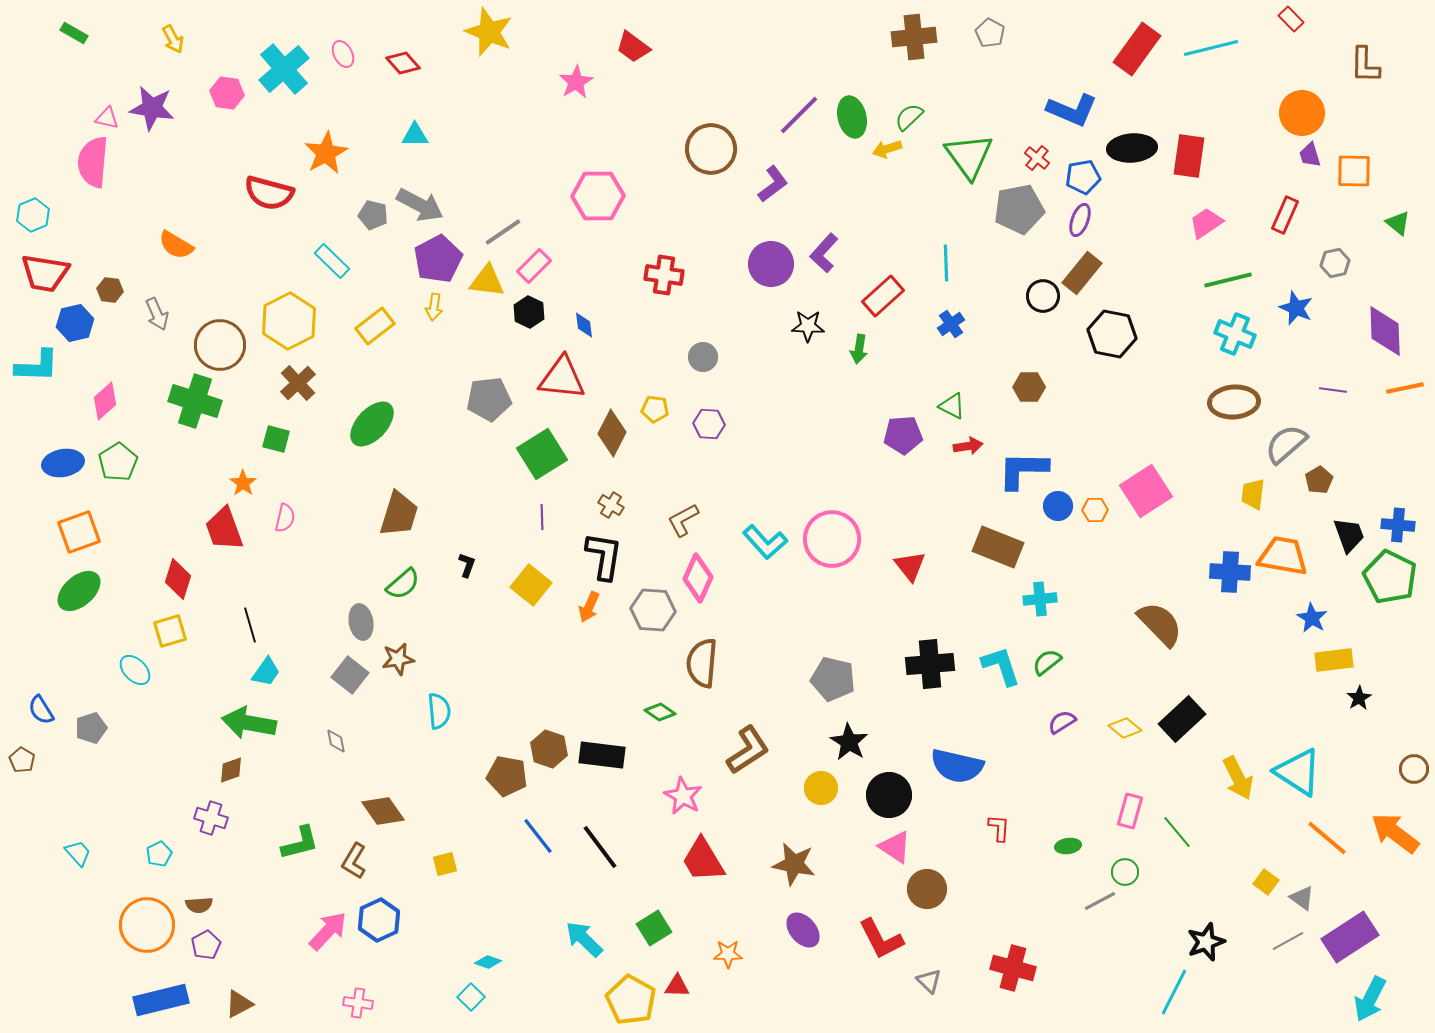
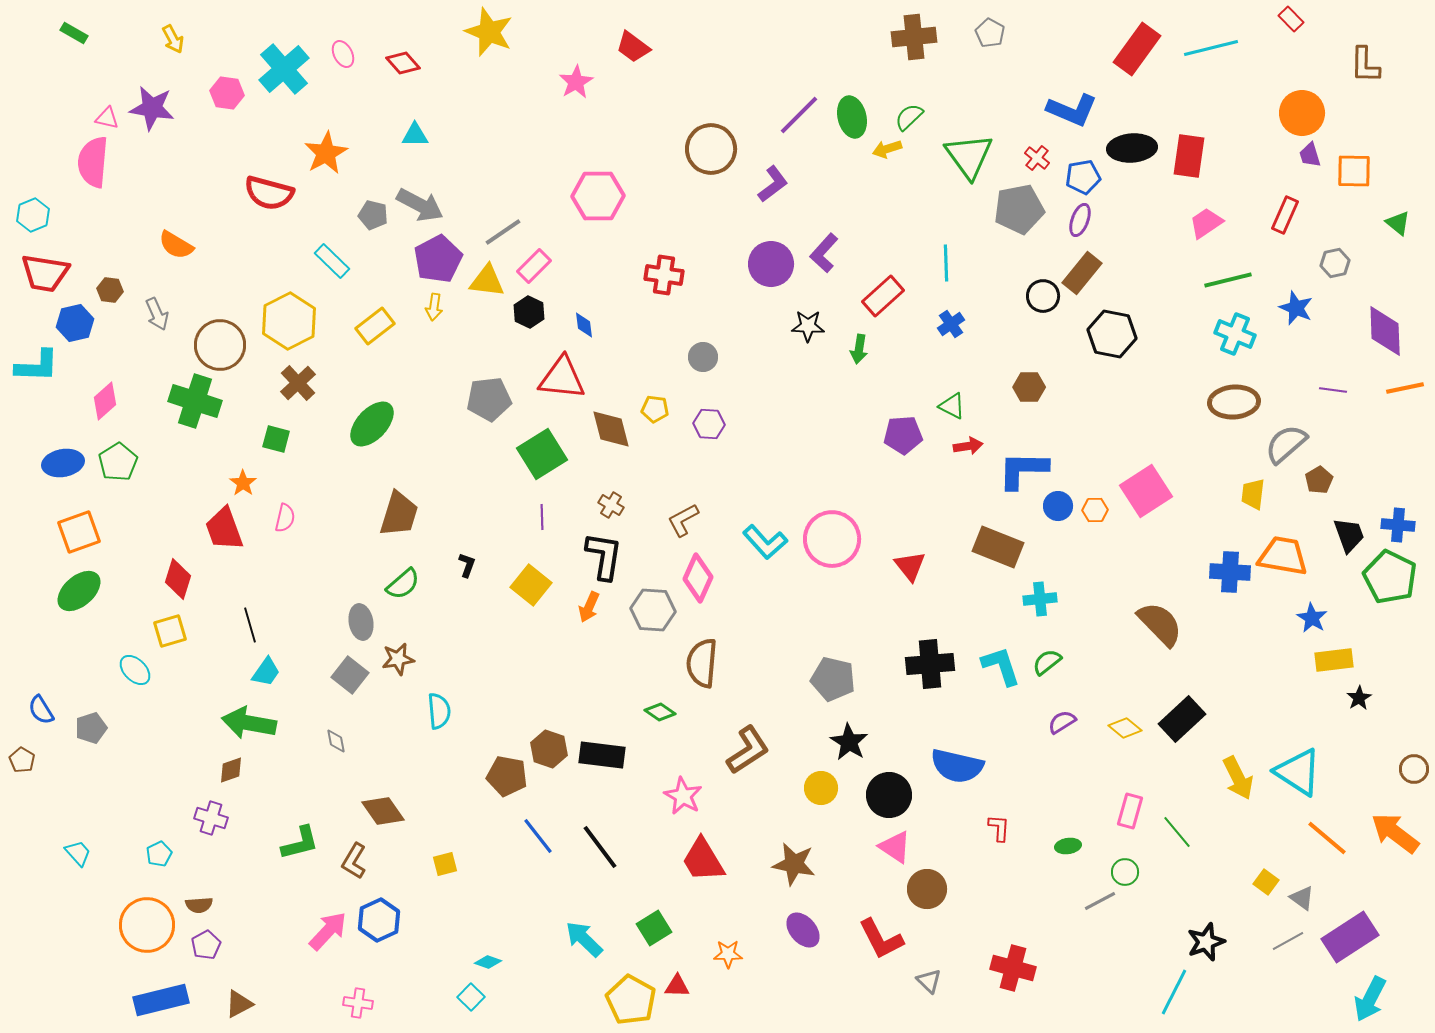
brown diamond at (612, 433): moved 1 px left, 4 px up; rotated 42 degrees counterclockwise
